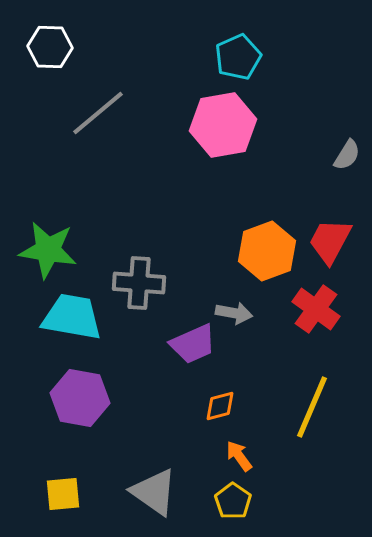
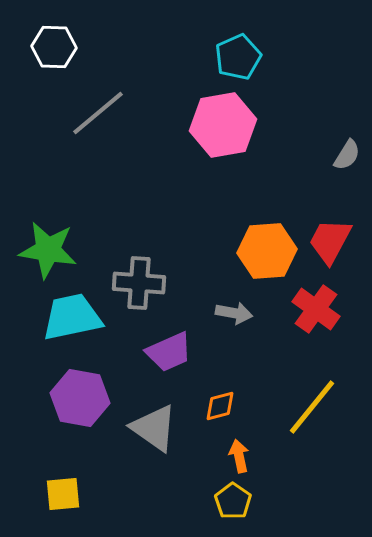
white hexagon: moved 4 px right
orange hexagon: rotated 16 degrees clockwise
cyan trapezoid: rotated 22 degrees counterclockwise
purple trapezoid: moved 24 px left, 8 px down
yellow line: rotated 16 degrees clockwise
orange arrow: rotated 24 degrees clockwise
gray triangle: moved 64 px up
